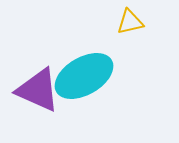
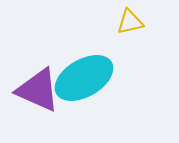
cyan ellipse: moved 2 px down
